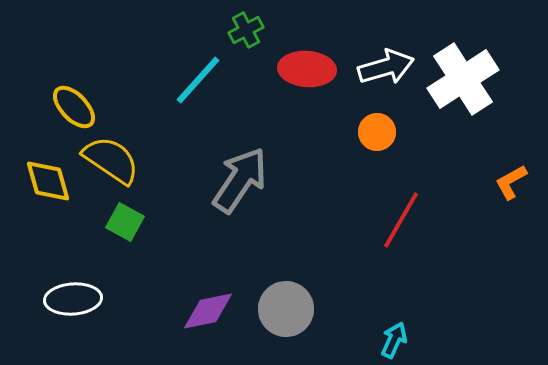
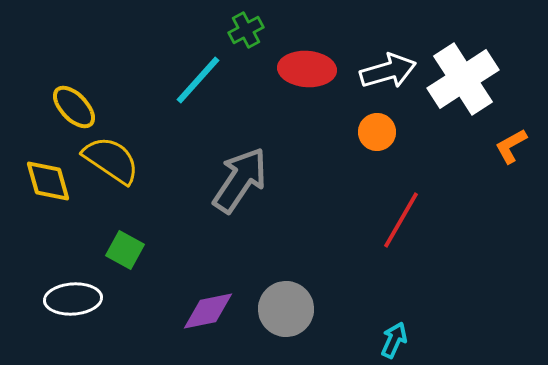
white arrow: moved 2 px right, 4 px down
orange L-shape: moved 36 px up
green square: moved 28 px down
